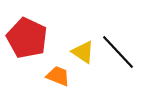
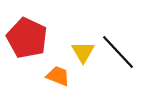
yellow triangle: rotated 25 degrees clockwise
